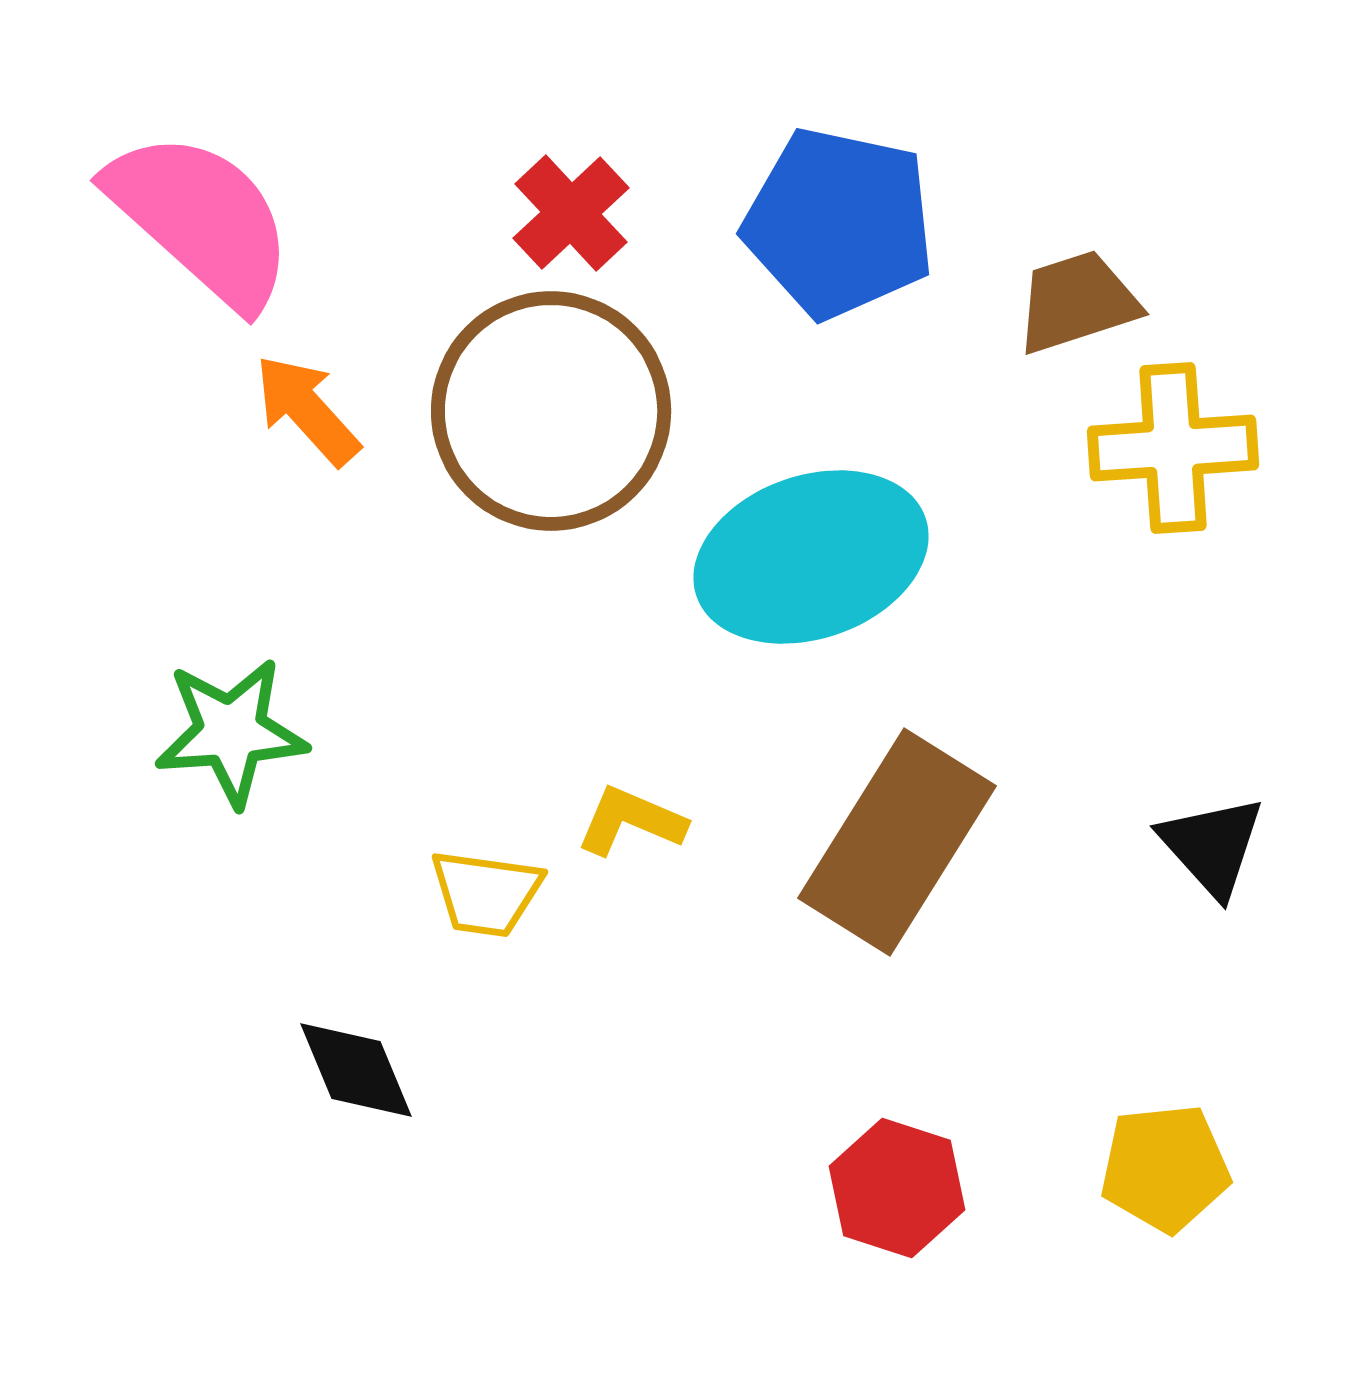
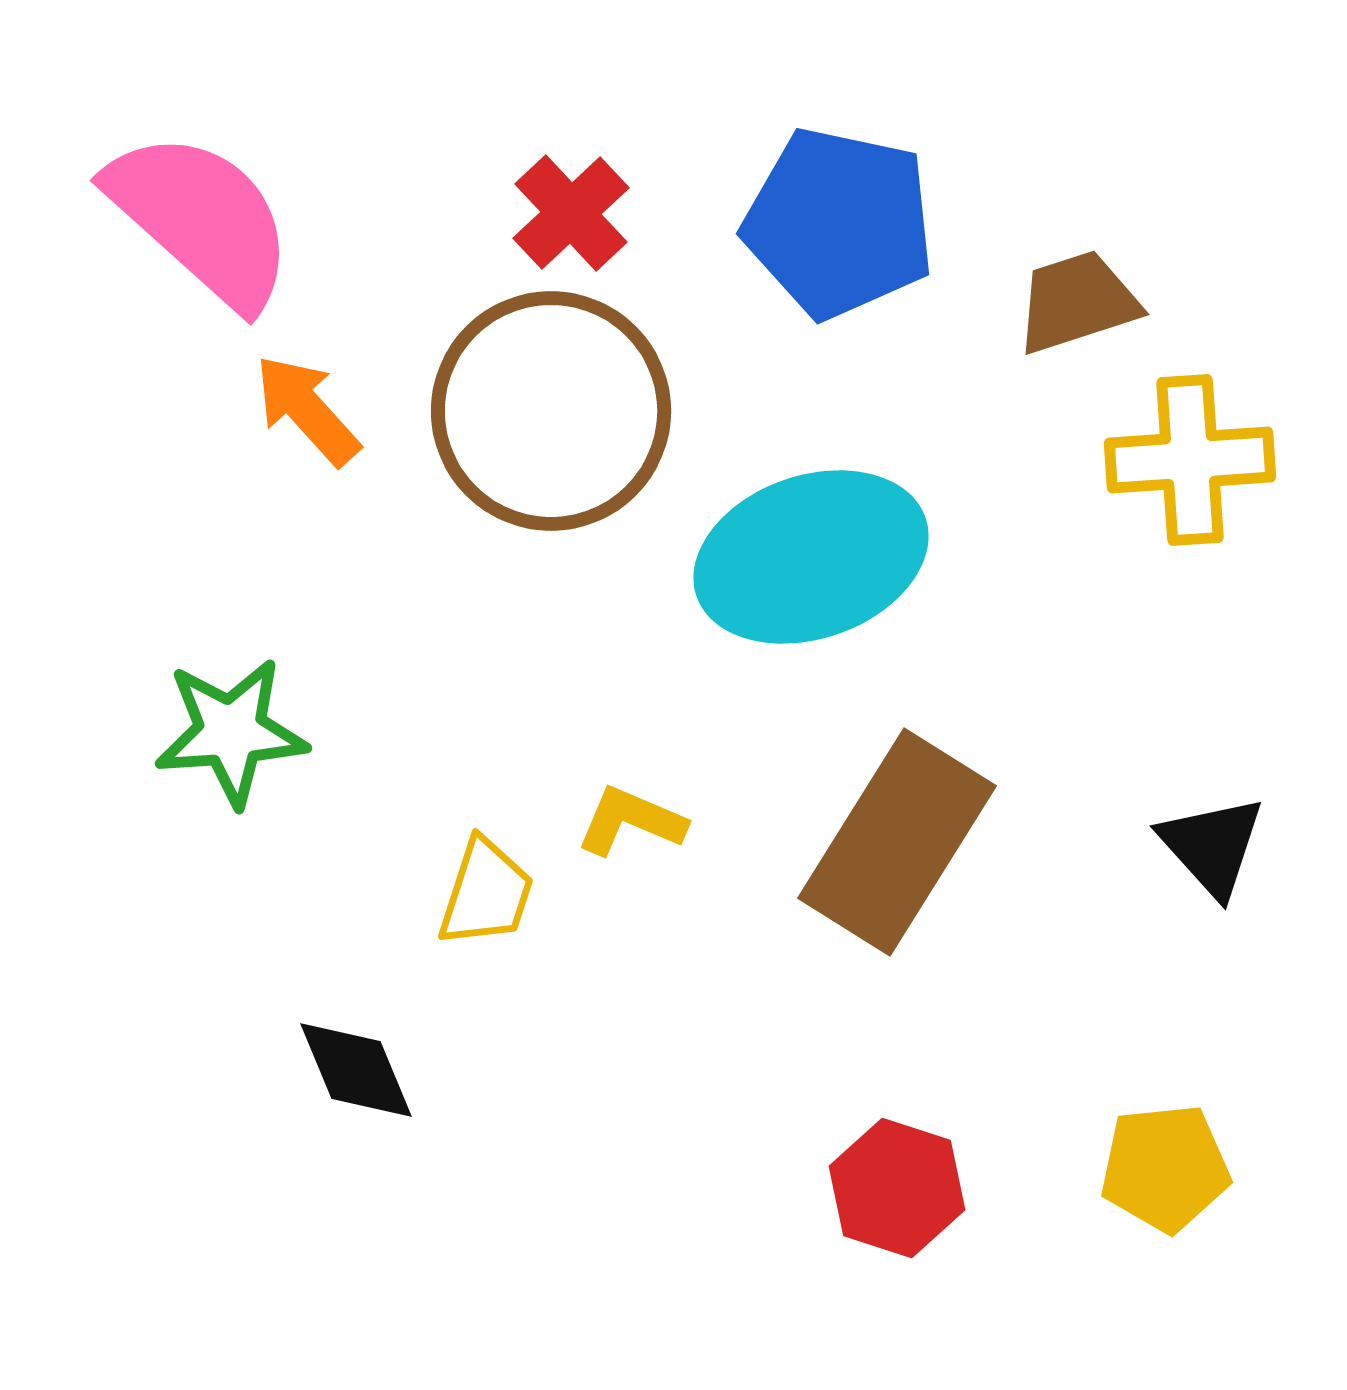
yellow cross: moved 17 px right, 12 px down
yellow trapezoid: rotated 80 degrees counterclockwise
